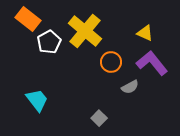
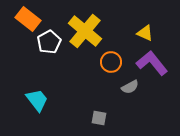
gray square: rotated 35 degrees counterclockwise
